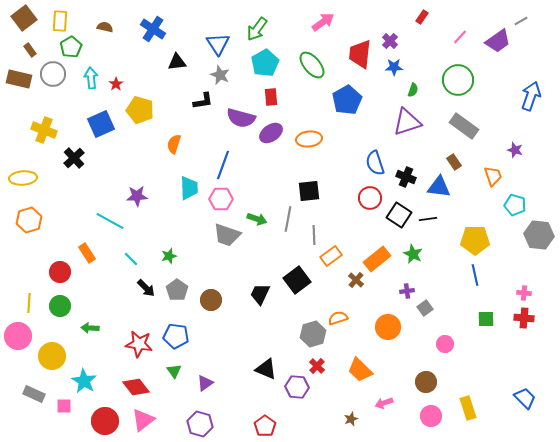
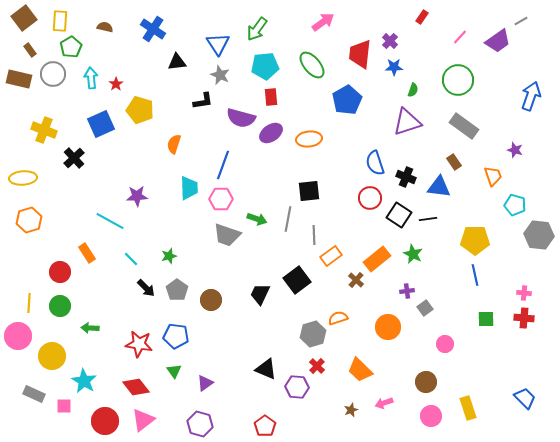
cyan pentagon at (265, 63): moved 3 px down; rotated 24 degrees clockwise
brown star at (351, 419): moved 9 px up
